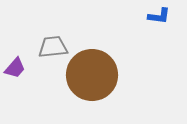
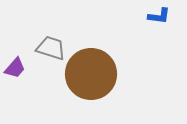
gray trapezoid: moved 2 px left, 1 px down; rotated 24 degrees clockwise
brown circle: moved 1 px left, 1 px up
